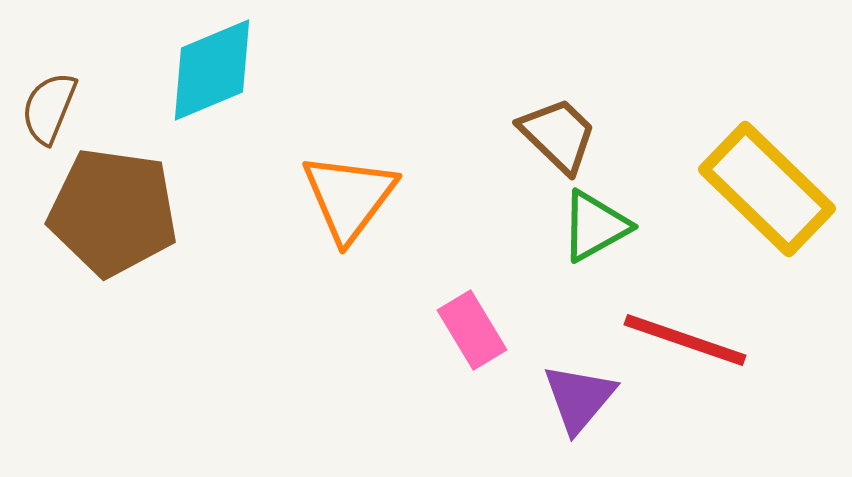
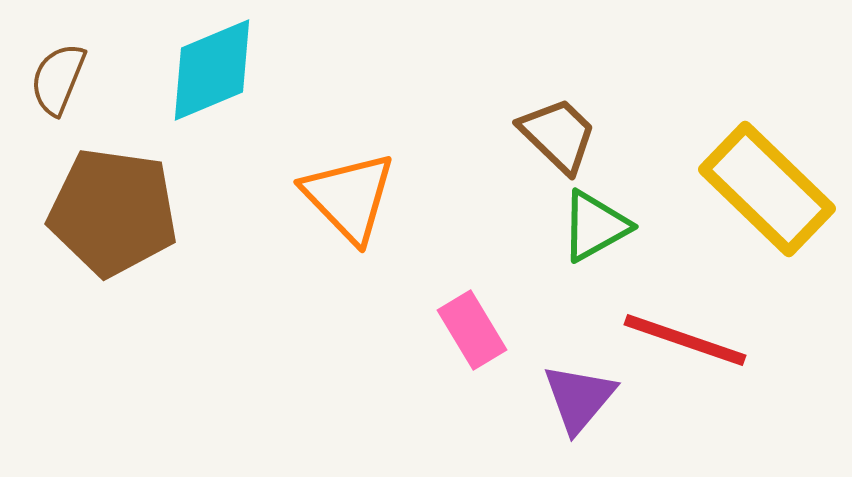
brown semicircle: moved 9 px right, 29 px up
orange triangle: rotated 21 degrees counterclockwise
